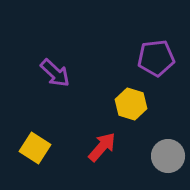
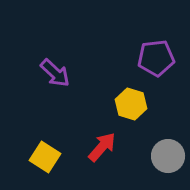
yellow square: moved 10 px right, 9 px down
